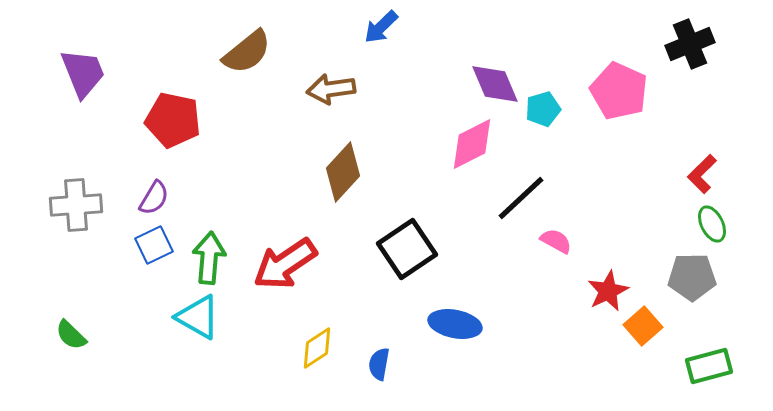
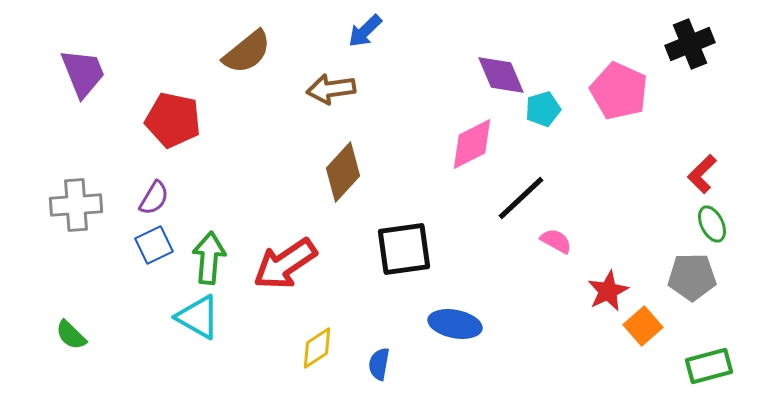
blue arrow: moved 16 px left, 4 px down
purple diamond: moved 6 px right, 9 px up
black square: moved 3 px left; rotated 26 degrees clockwise
